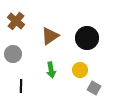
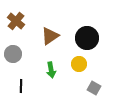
yellow circle: moved 1 px left, 6 px up
